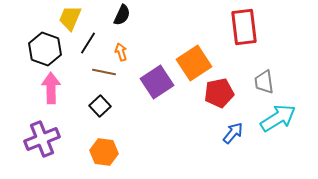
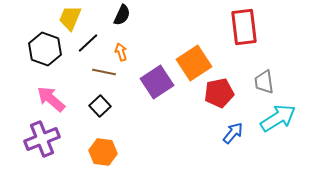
black line: rotated 15 degrees clockwise
pink arrow: moved 11 px down; rotated 48 degrees counterclockwise
orange hexagon: moved 1 px left
